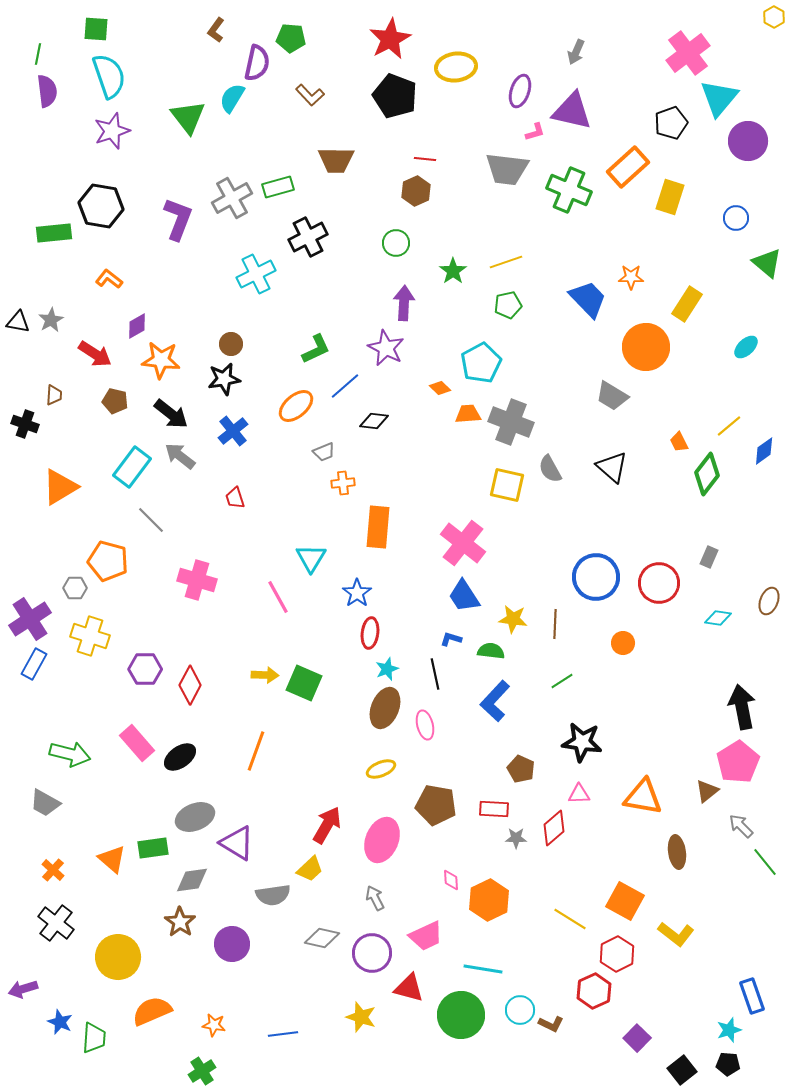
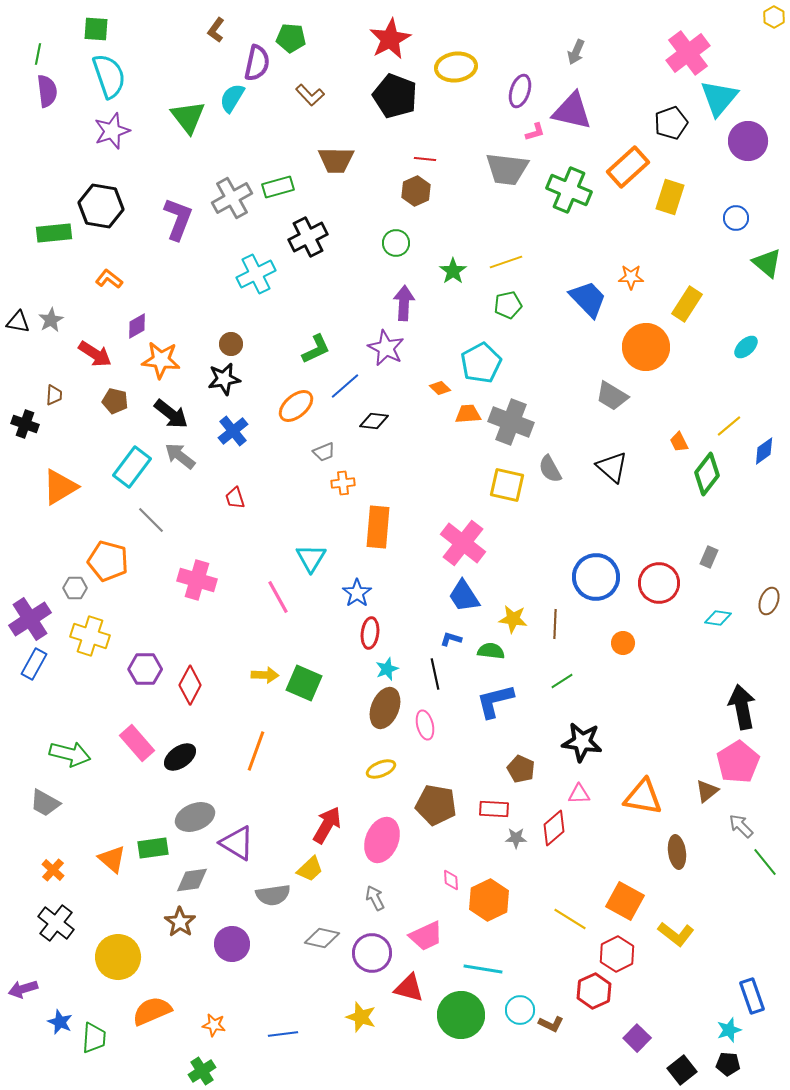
blue L-shape at (495, 701): rotated 33 degrees clockwise
